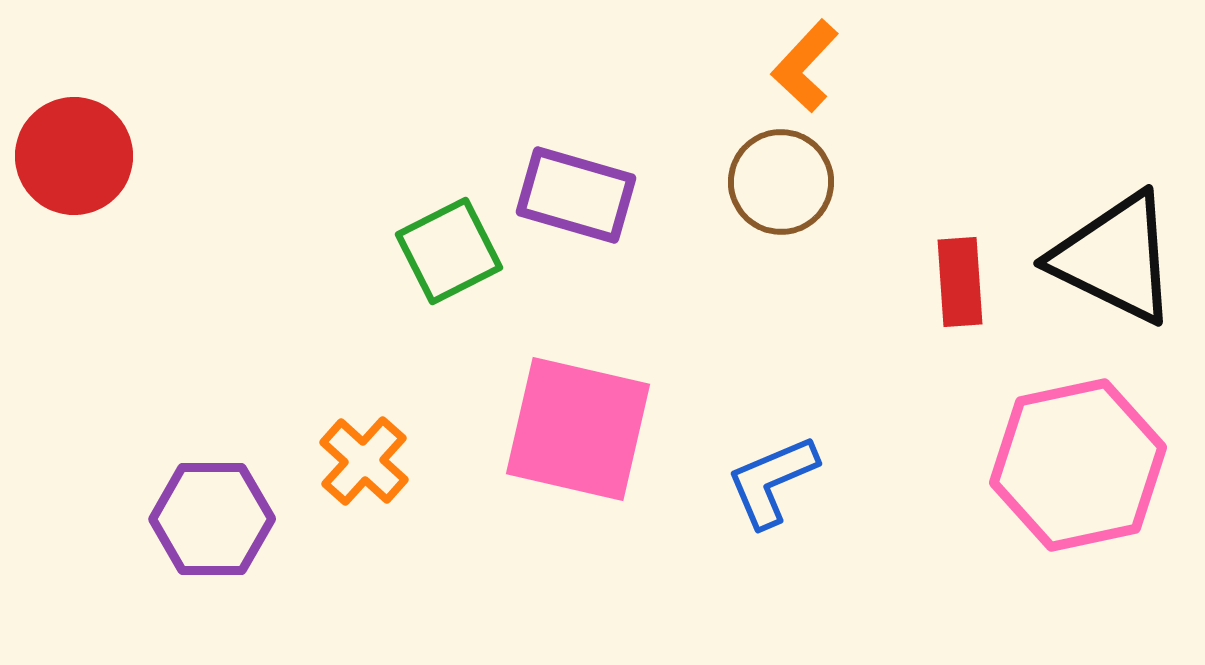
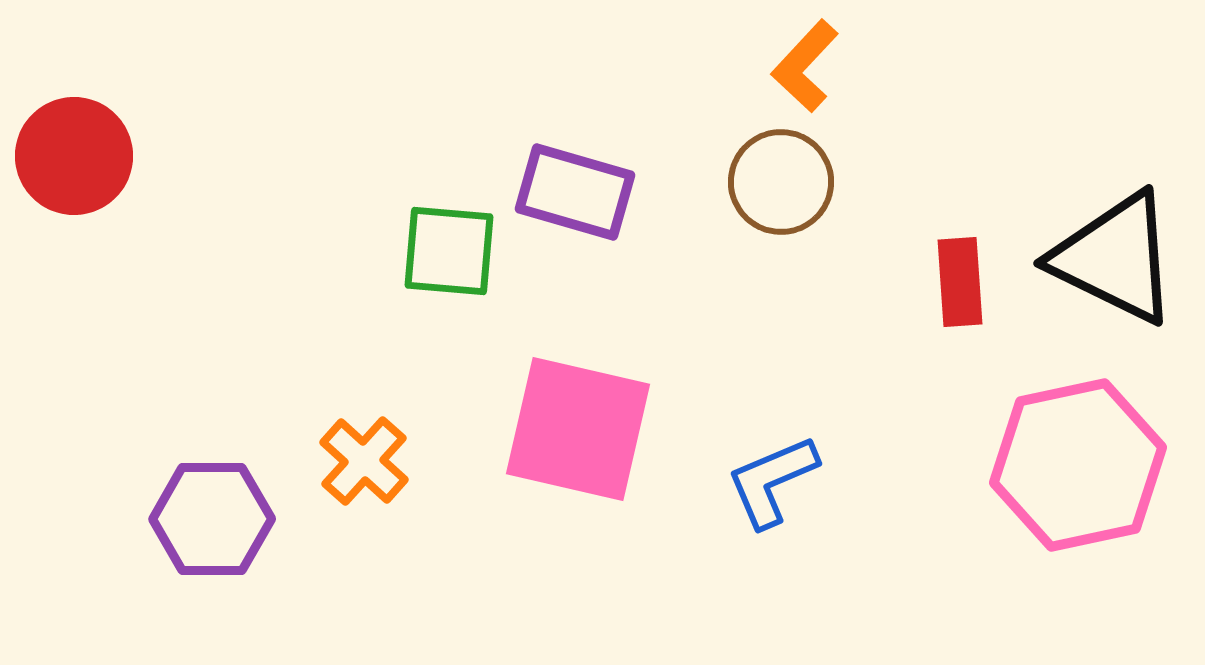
purple rectangle: moved 1 px left, 3 px up
green square: rotated 32 degrees clockwise
